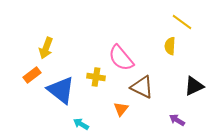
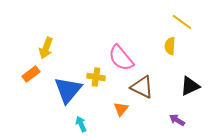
orange rectangle: moved 1 px left, 1 px up
black triangle: moved 4 px left
blue triangle: moved 7 px right; rotated 32 degrees clockwise
cyan arrow: rotated 35 degrees clockwise
